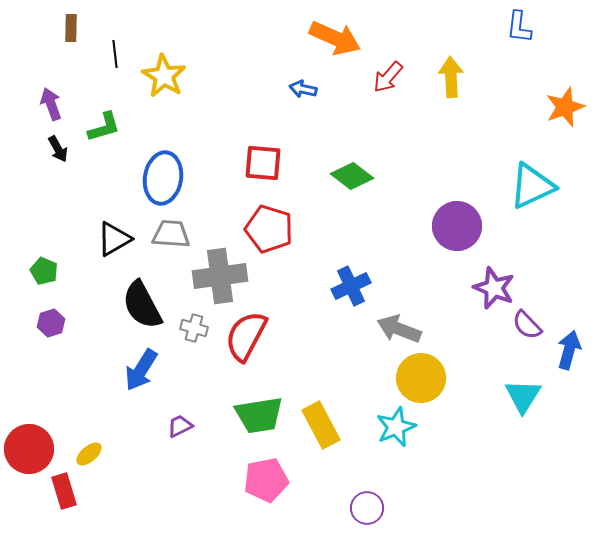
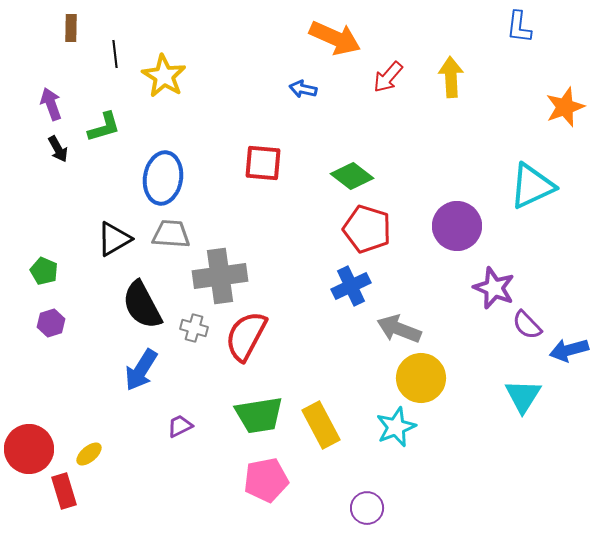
red pentagon at (269, 229): moved 98 px right
blue arrow at (569, 350): rotated 120 degrees counterclockwise
